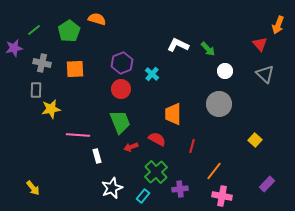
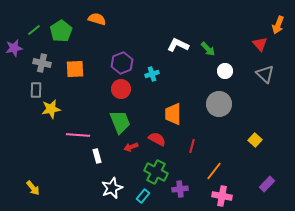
green pentagon: moved 8 px left
cyan cross: rotated 32 degrees clockwise
green cross: rotated 20 degrees counterclockwise
